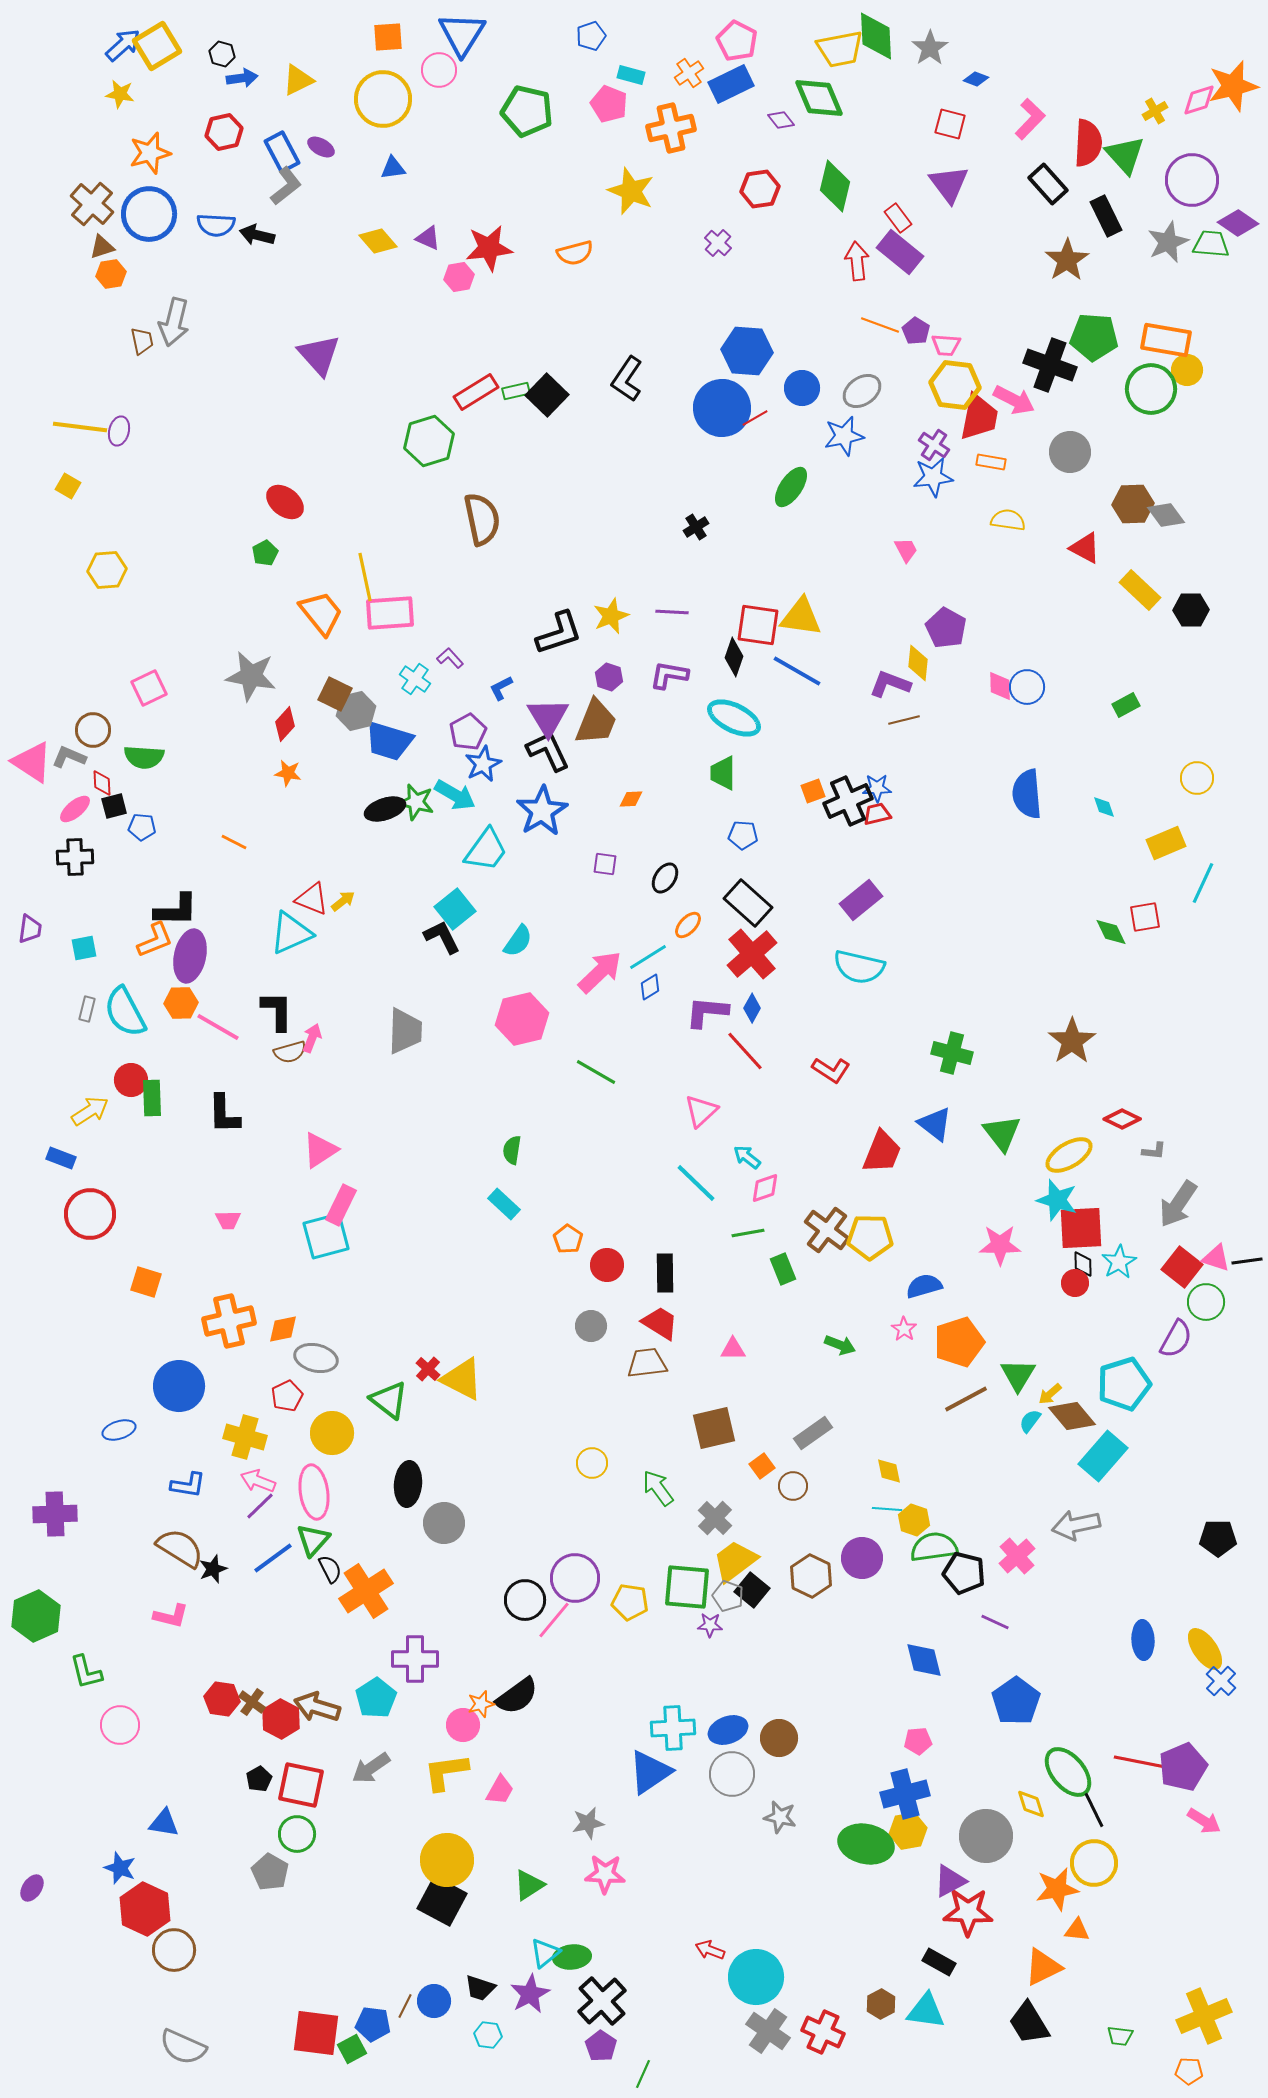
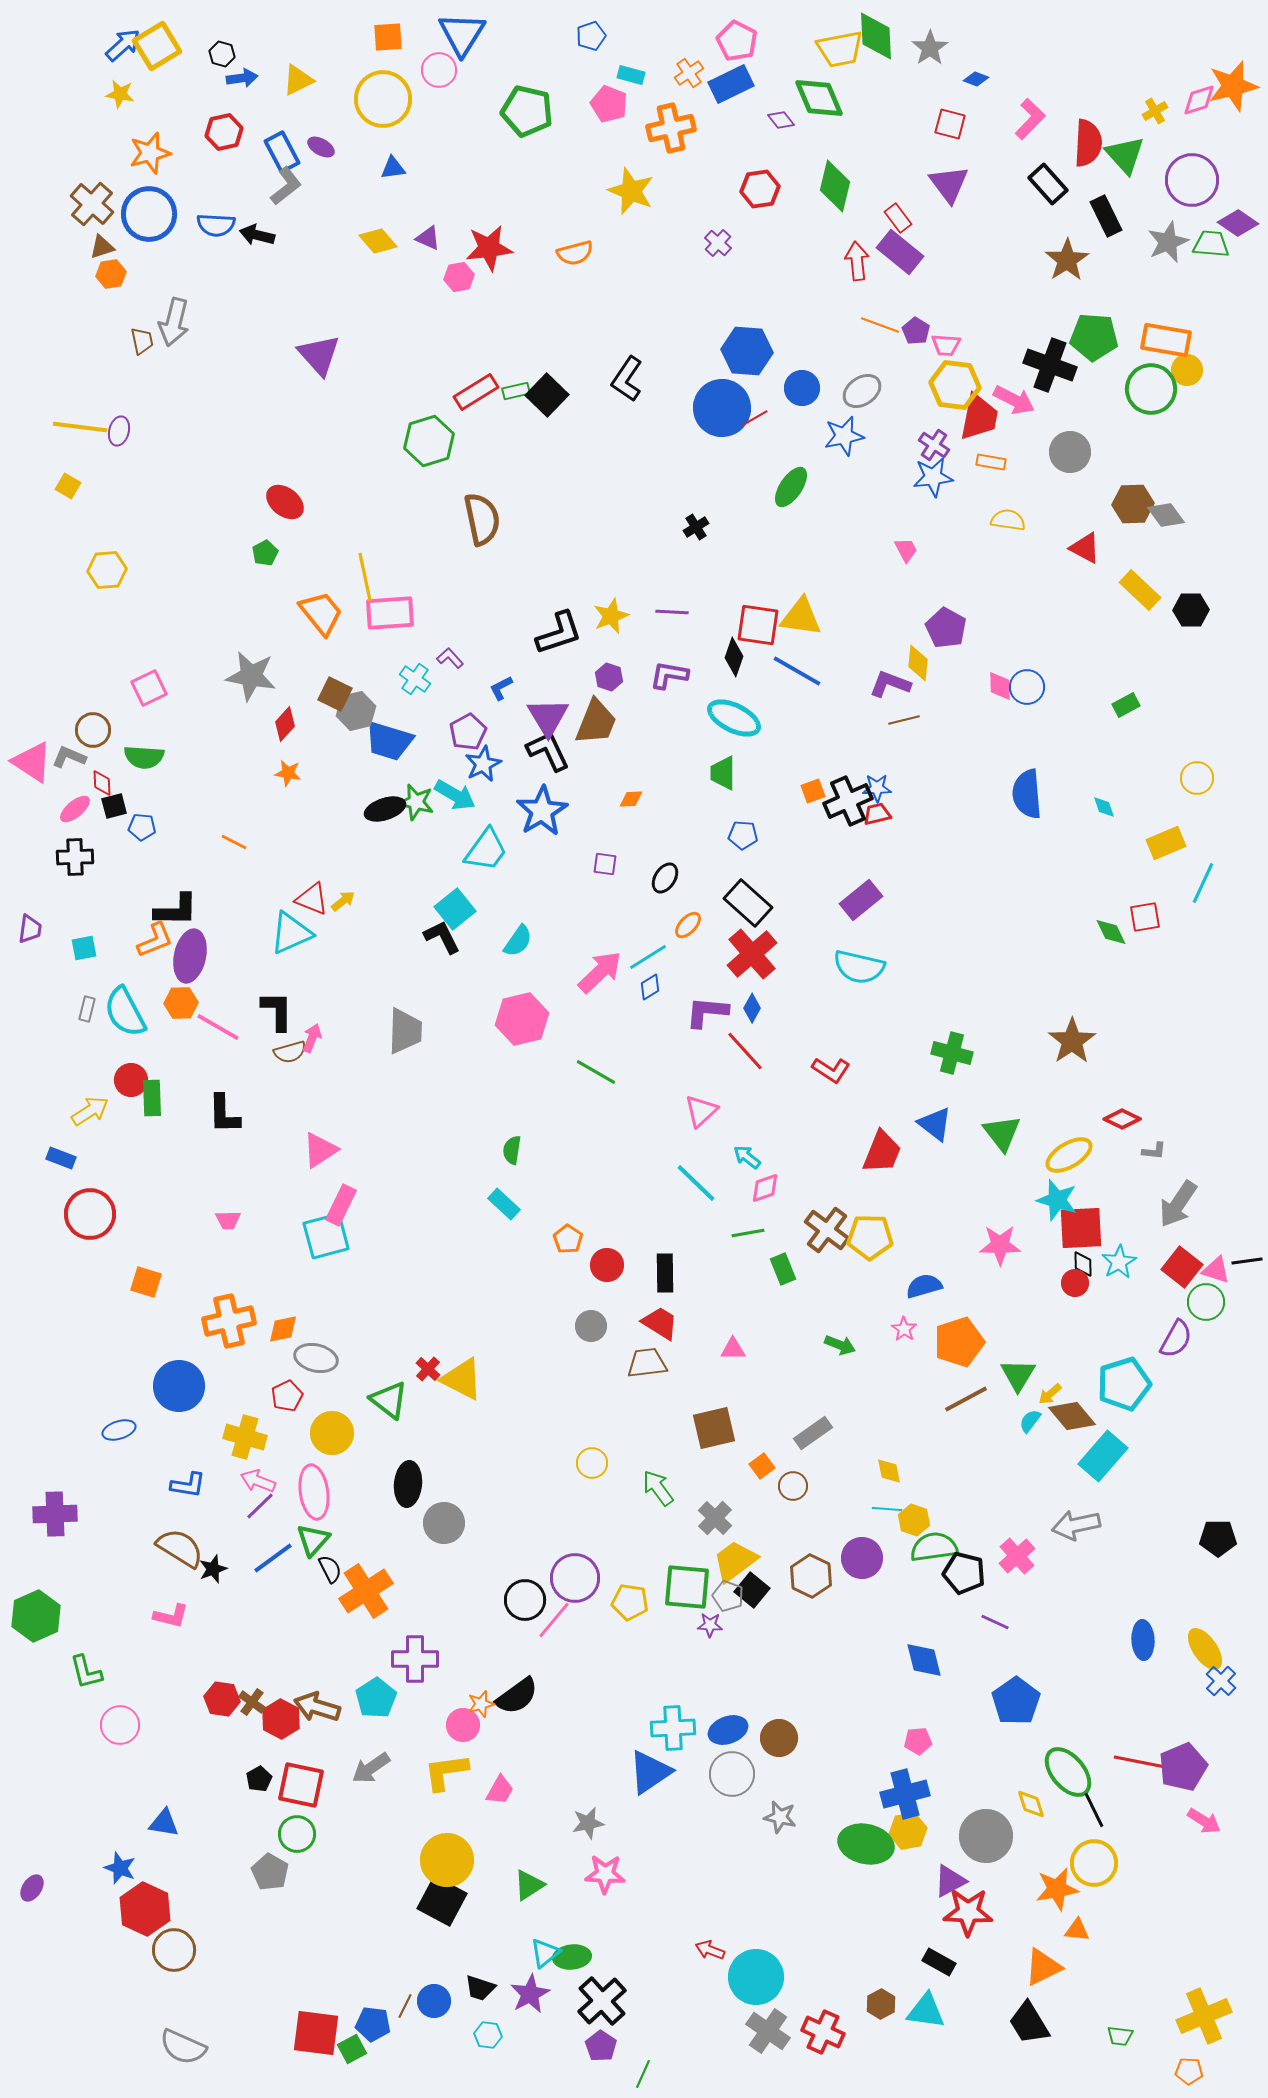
pink triangle at (1216, 1258): moved 12 px down
